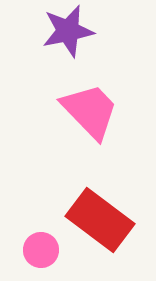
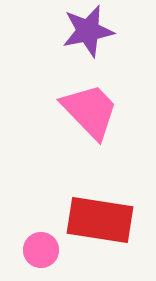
purple star: moved 20 px right
red rectangle: rotated 28 degrees counterclockwise
